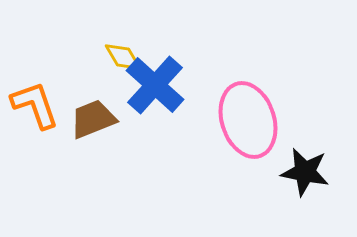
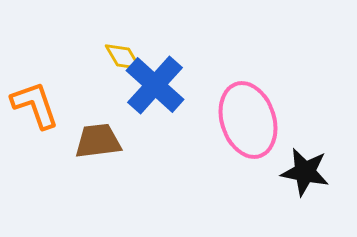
brown trapezoid: moved 5 px right, 22 px down; rotated 15 degrees clockwise
